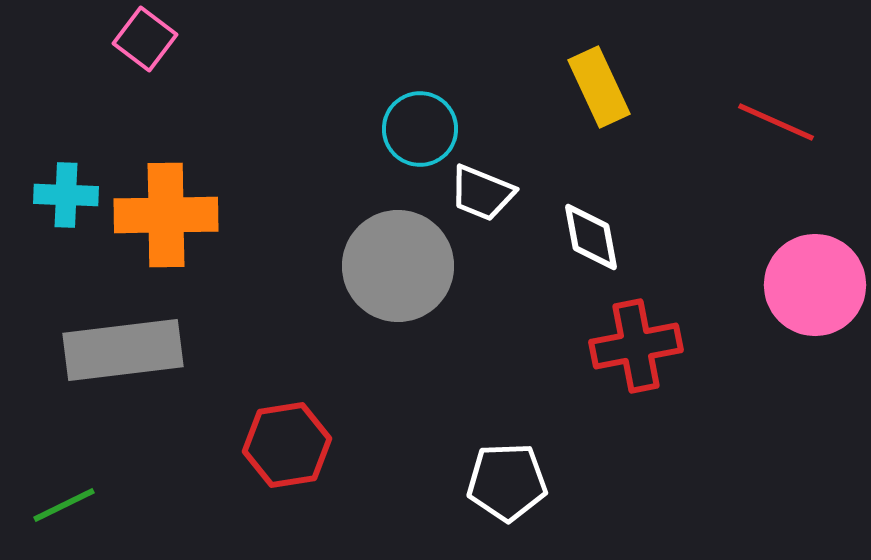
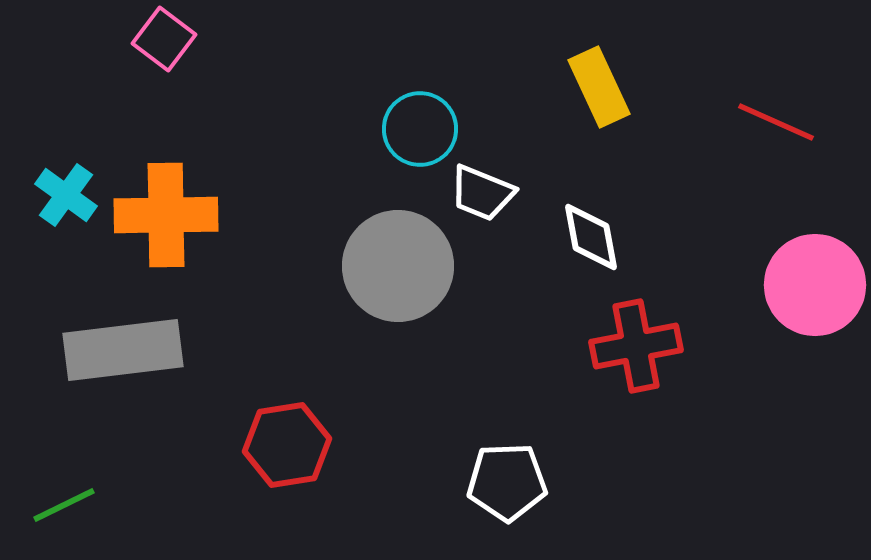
pink square: moved 19 px right
cyan cross: rotated 34 degrees clockwise
